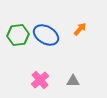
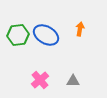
orange arrow: rotated 32 degrees counterclockwise
